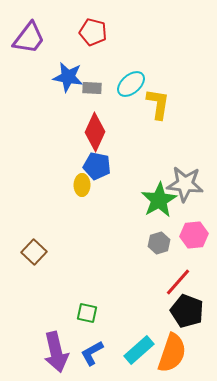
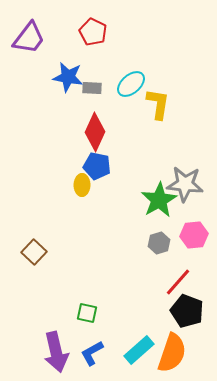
red pentagon: rotated 12 degrees clockwise
